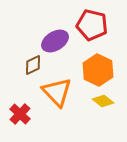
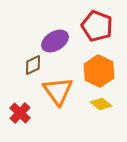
red pentagon: moved 5 px right, 1 px down; rotated 8 degrees clockwise
orange hexagon: moved 1 px right, 1 px down
orange triangle: moved 1 px right, 1 px up; rotated 8 degrees clockwise
yellow diamond: moved 2 px left, 3 px down
red cross: moved 1 px up
